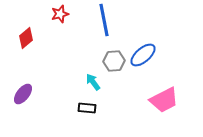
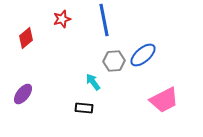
red star: moved 2 px right, 5 px down
black rectangle: moved 3 px left
